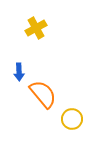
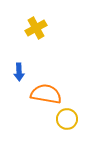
orange semicircle: moved 3 px right; rotated 40 degrees counterclockwise
yellow circle: moved 5 px left
